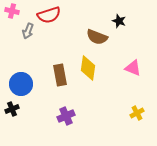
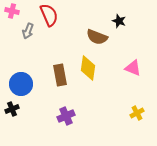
red semicircle: rotated 95 degrees counterclockwise
